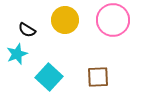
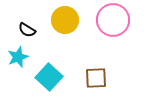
cyan star: moved 1 px right, 3 px down
brown square: moved 2 px left, 1 px down
